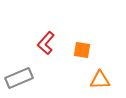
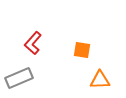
red L-shape: moved 13 px left
